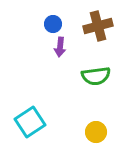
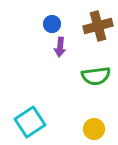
blue circle: moved 1 px left
yellow circle: moved 2 px left, 3 px up
